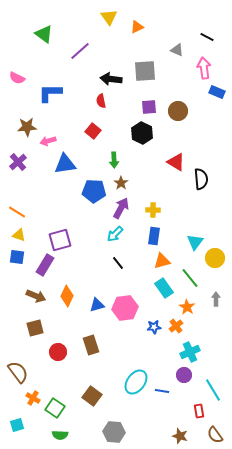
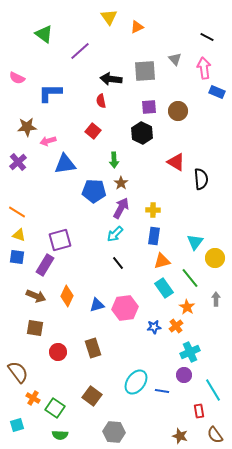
gray triangle at (177, 50): moved 2 px left, 9 px down; rotated 24 degrees clockwise
brown square at (35, 328): rotated 24 degrees clockwise
brown rectangle at (91, 345): moved 2 px right, 3 px down
